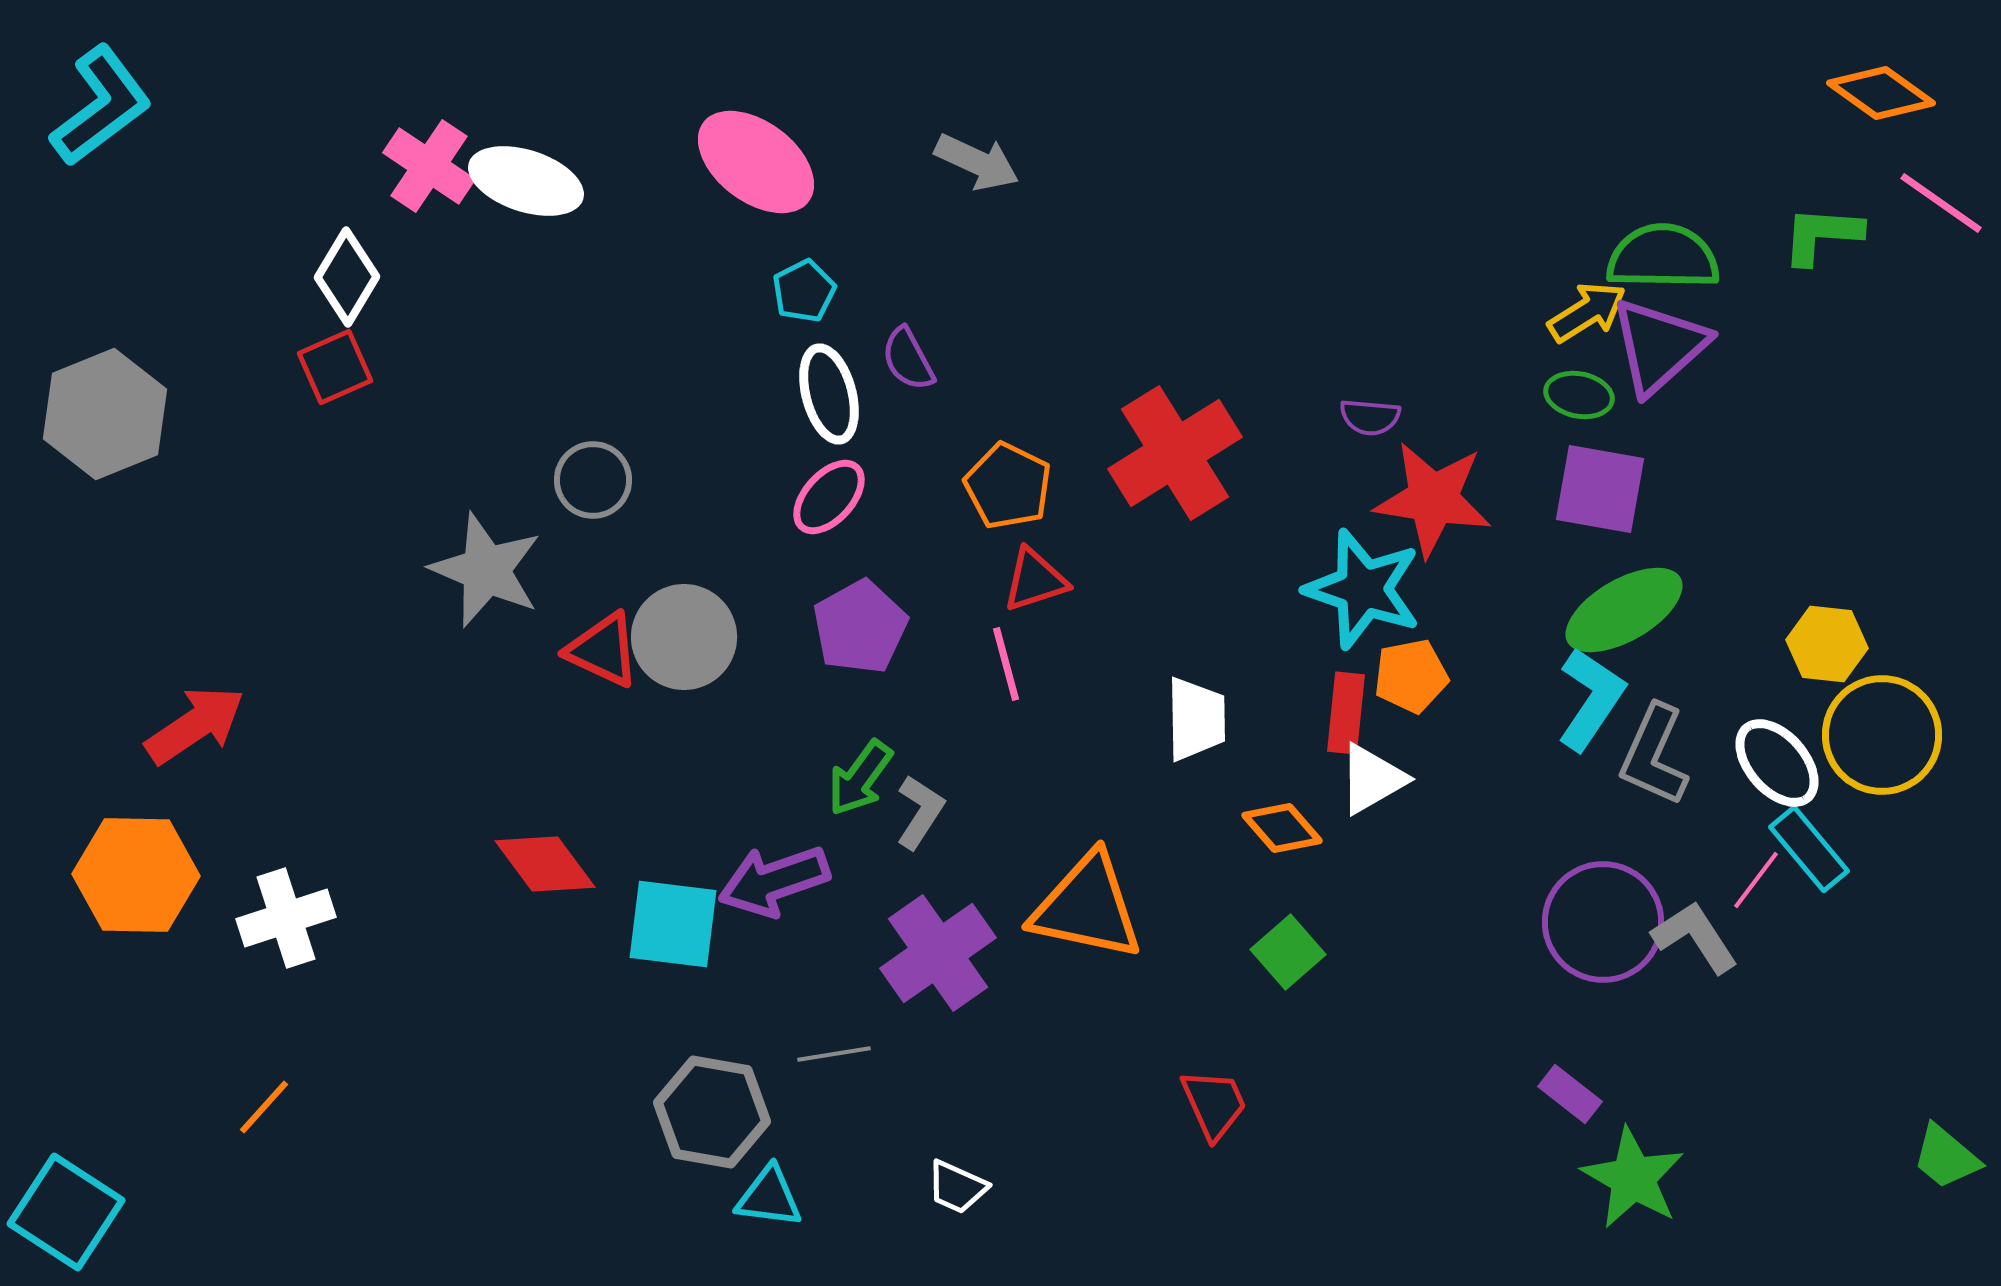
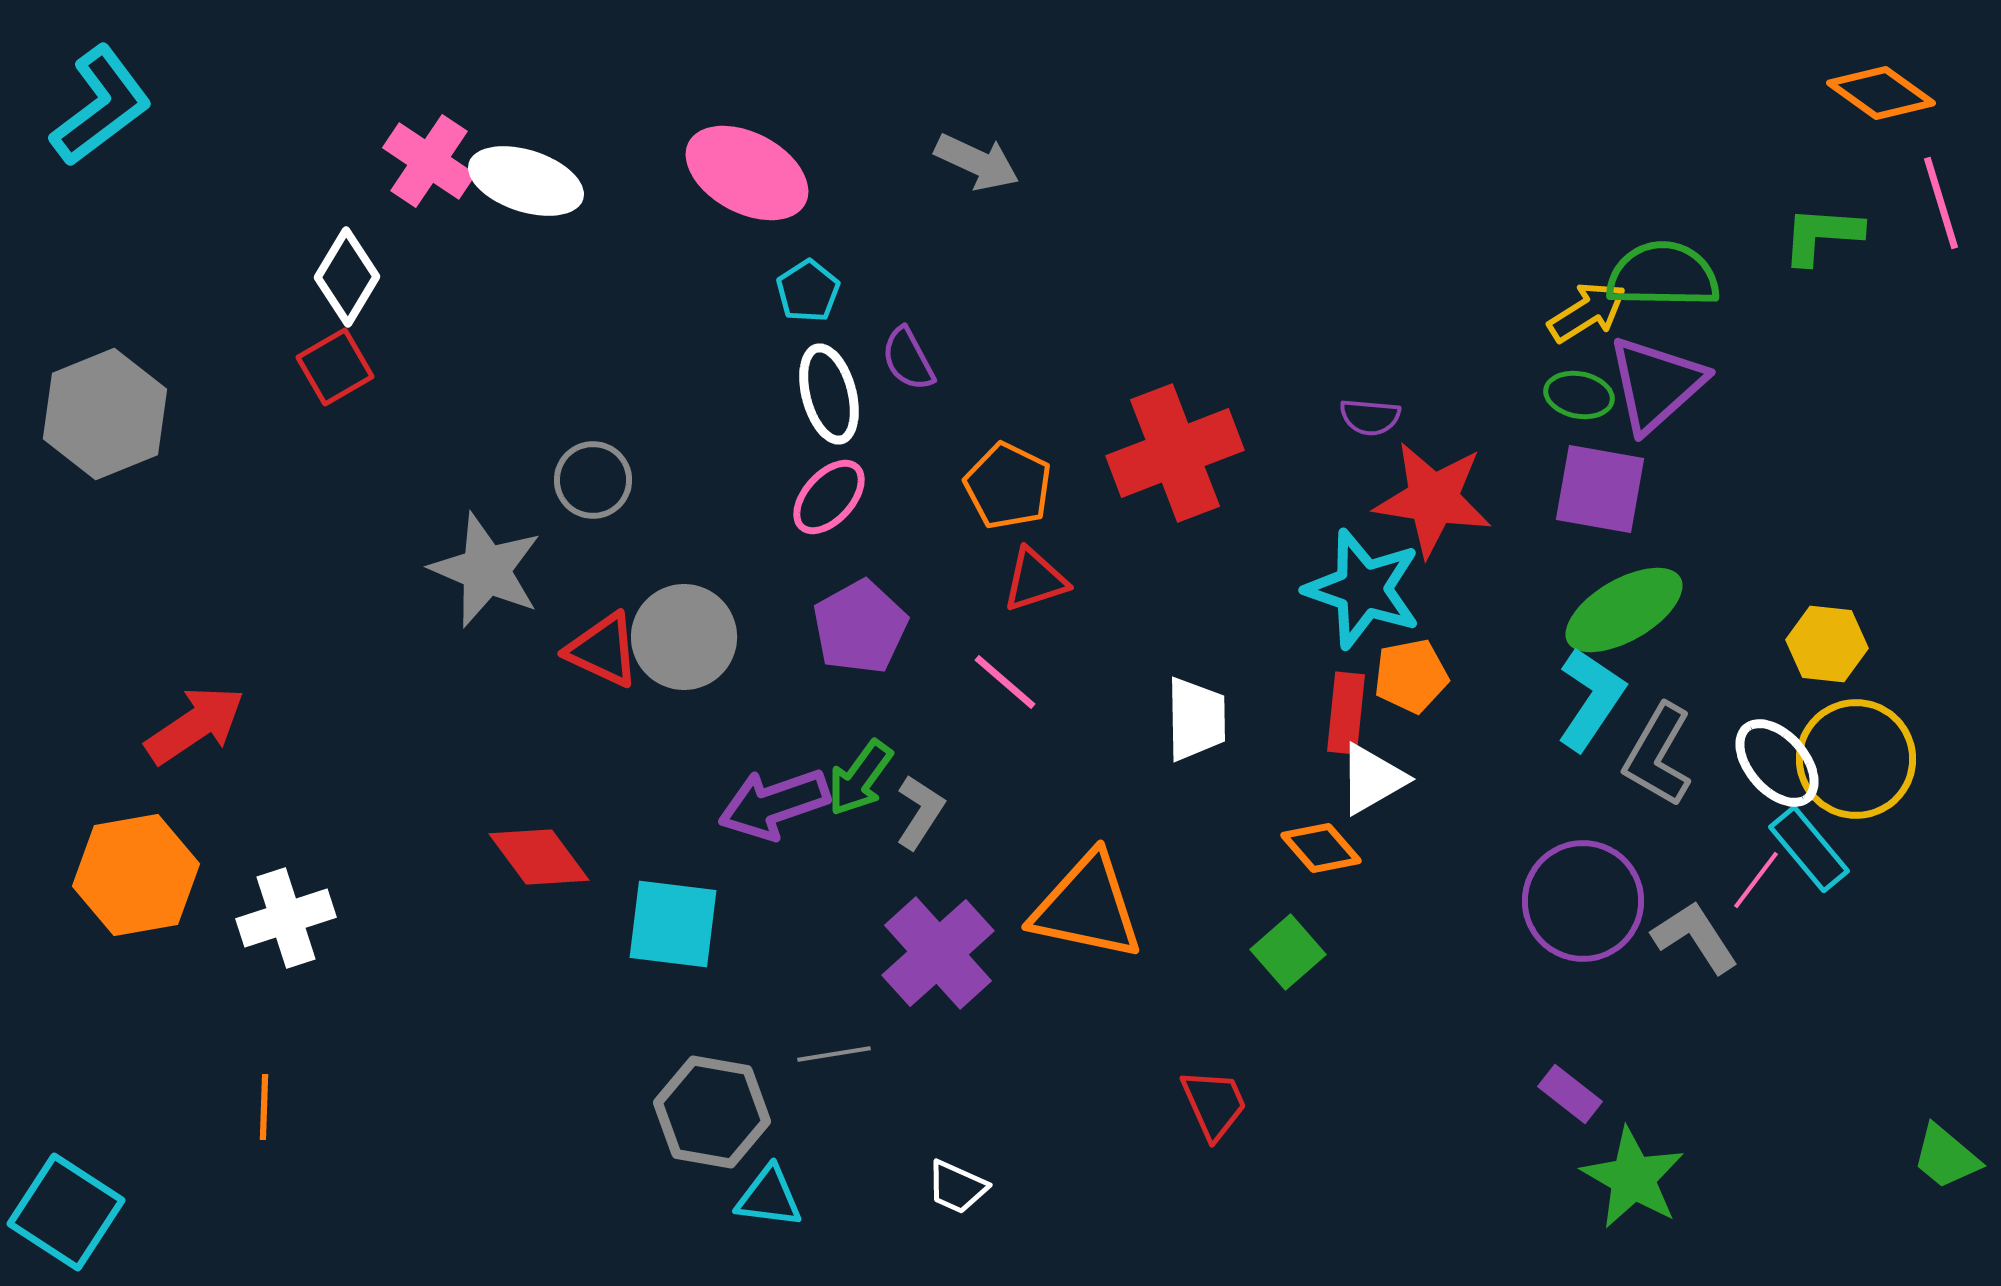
pink ellipse at (756, 162): moved 9 px left, 11 px down; rotated 9 degrees counterclockwise
pink cross at (429, 166): moved 5 px up
pink line at (1941, 203): rotated 38 degrees clockwise
green semicircle at (1663, 257): moved 18 px down
cyan pentagon at (804, 291): moved 4 px right; rotated 6 degrees counterclockwise
purple triangle at (1659, 346): moved 3 px left, 38 px down
red square at (335, 367): rotated 6 degrees counterclockwise
red cross at (1175, 453): rotated 11 degrees clockwise
pink line at (1006, 664): moved 1 px left, 18 px down; rotated 34 degrees counterclockwise
yellow circle at (1882, 735): moved 26 px left, 24 px down
gray L-shape at (1654, 755): moved 4 px right; rotated 6 degrees clockwise
orange diamond at (1282, 828): moved 39 px right, 20 px down
red diamond at (545, 864): moved 6 px left, 7 px up
orange hexagon at (136, 875): rotated 11 degrees counterclockwise
purple arrow at (774, 881): moved 77 px up
purple circle at (1603, 922): moved 20 px left, 21 px up
purple cross at (938, 953): rotated 7 degrees counterclockwise
orange line at (264, 1107): rotated 40 degrees counterclockwise
